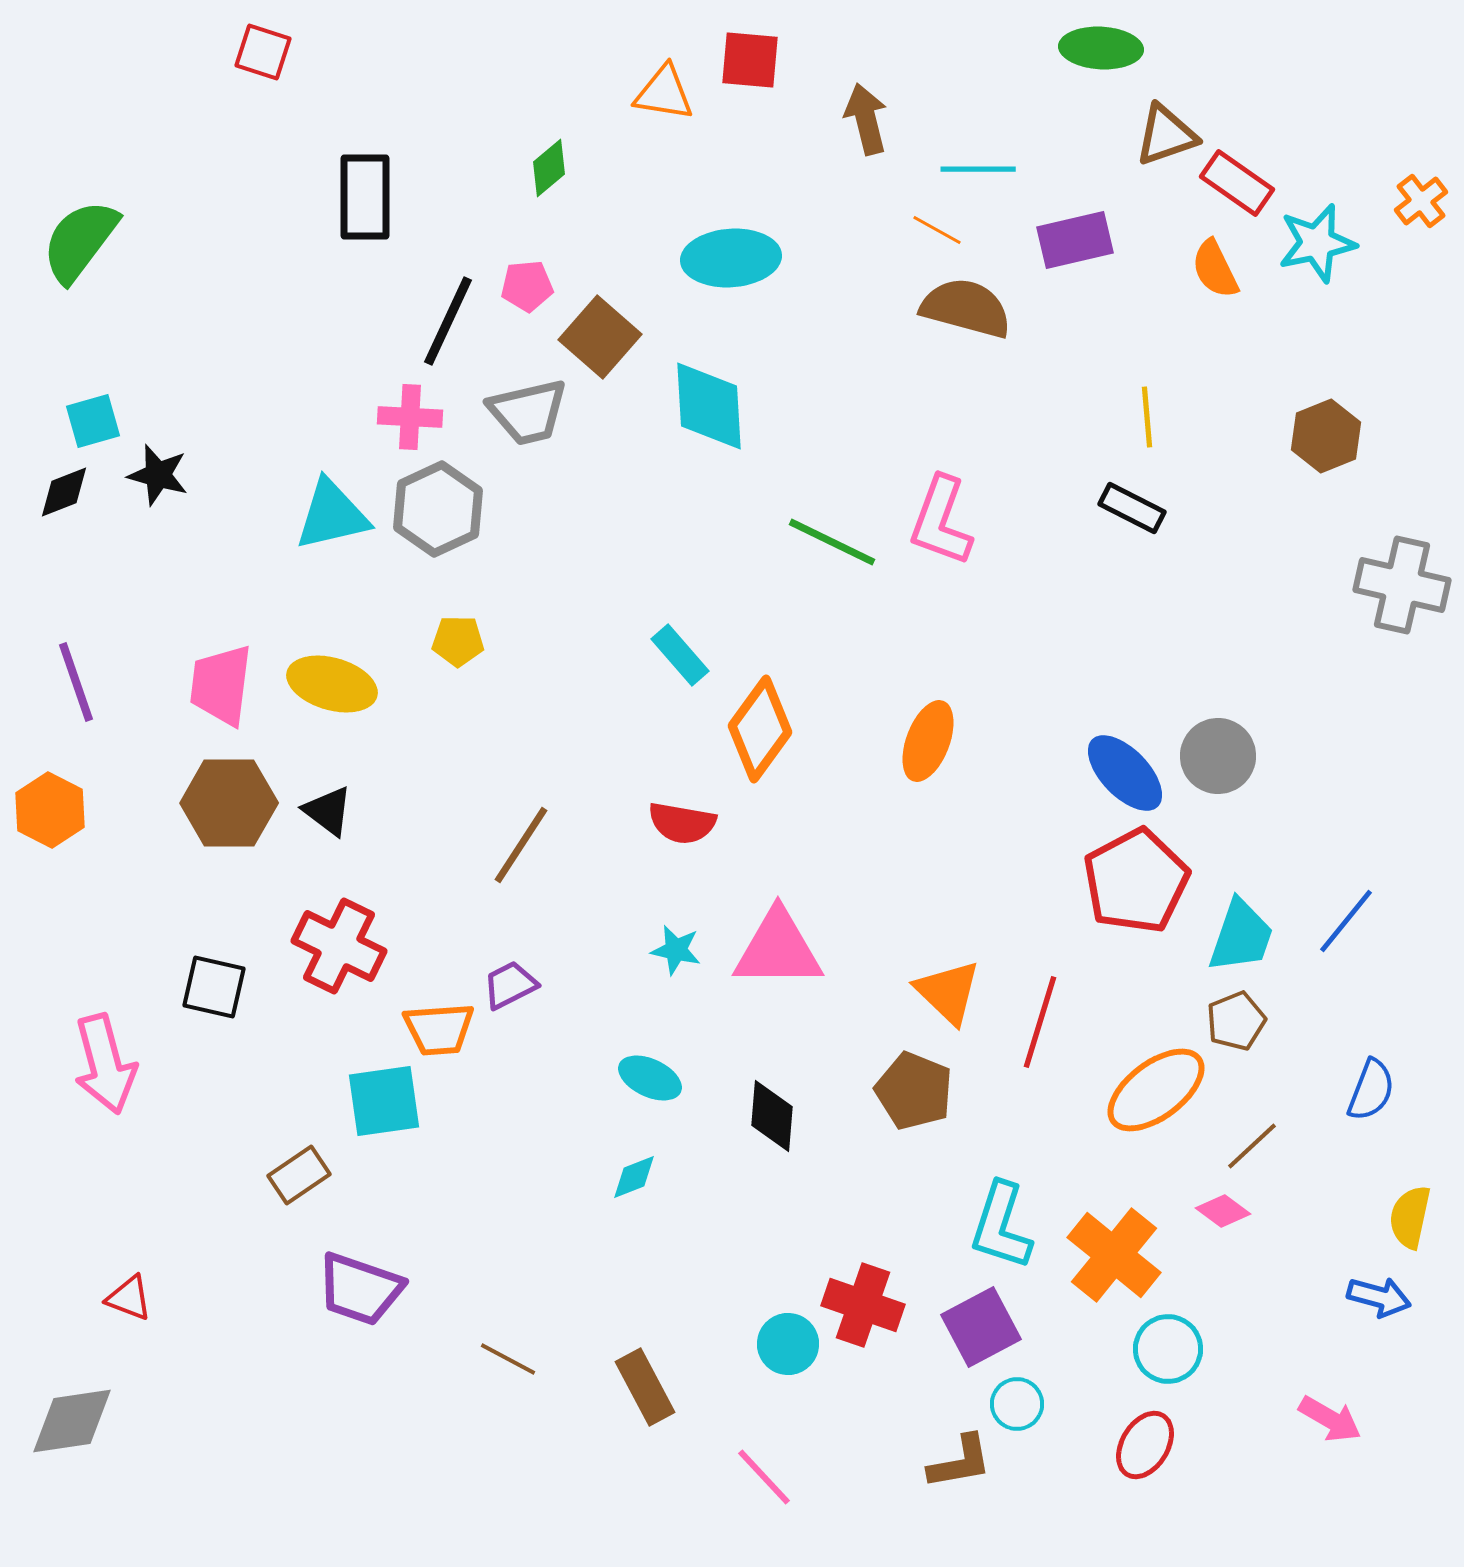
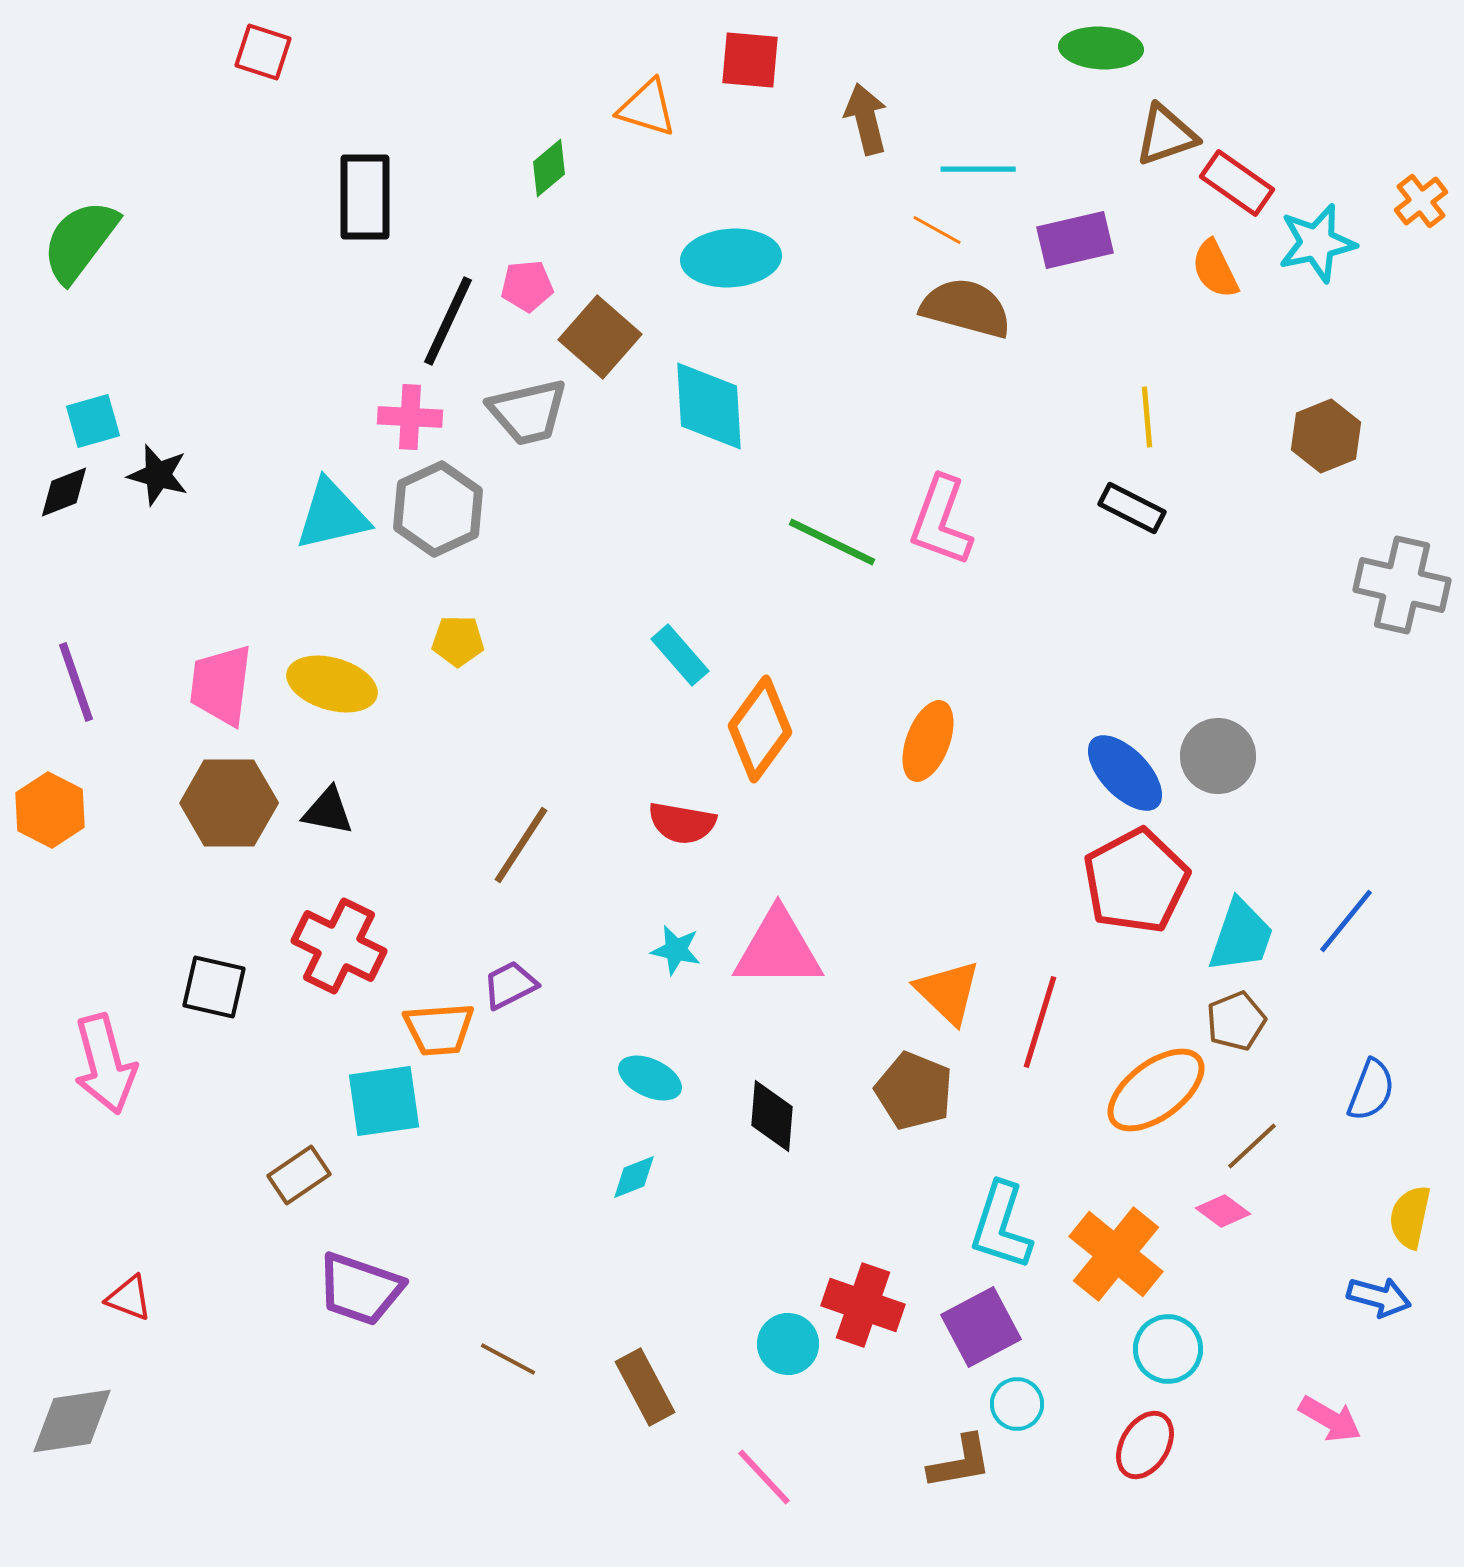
orange triangle at (664, 93): moved 17 px left, 15 px down; rotated 8 degrees clockwise
black triangle at (328, 811): rotated 26 degrees counterclockwise
orange cross at (1114, 1255): moved 2 px right, 1 px up
